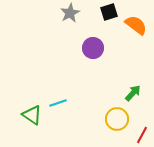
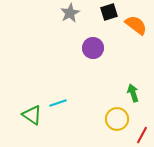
green arrow: rotated 60 degrees counterclockwise
